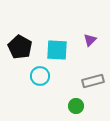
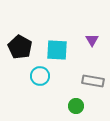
purple triangle: moved 2 px right; rotated 16 degrees counterclockwise
gray rectangle: rotated 25 degrees clockwise
